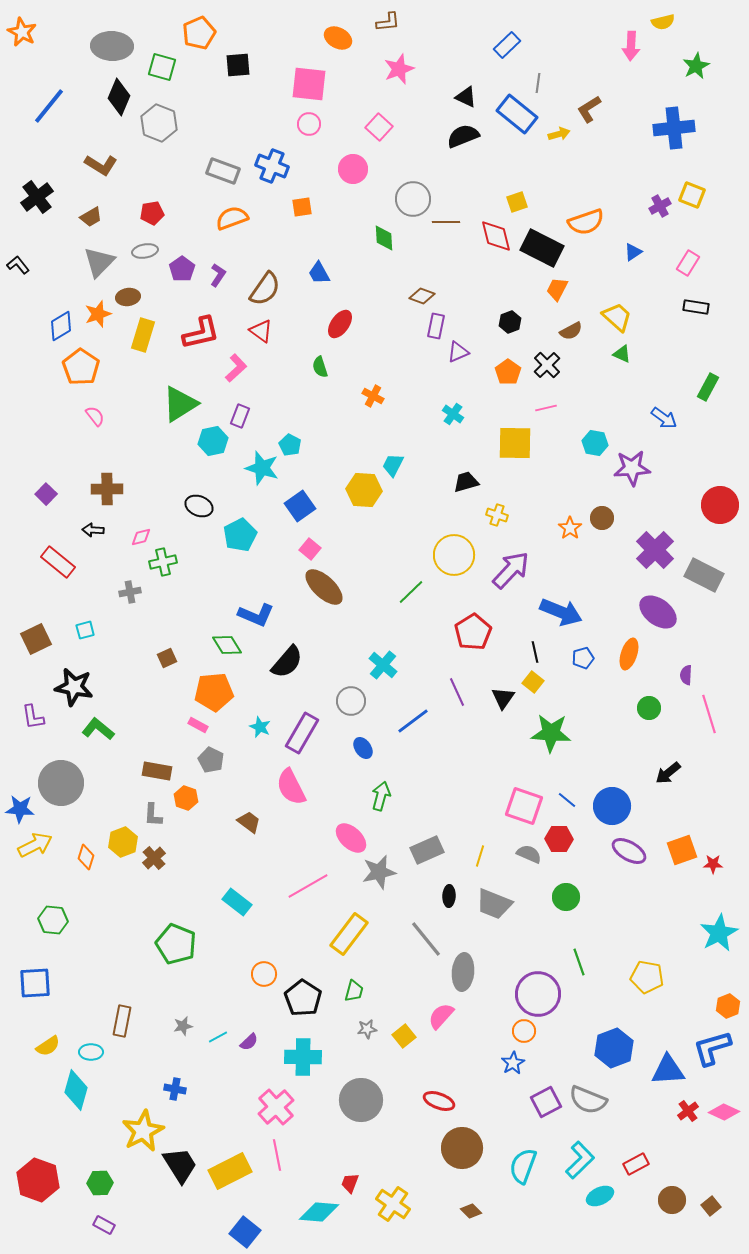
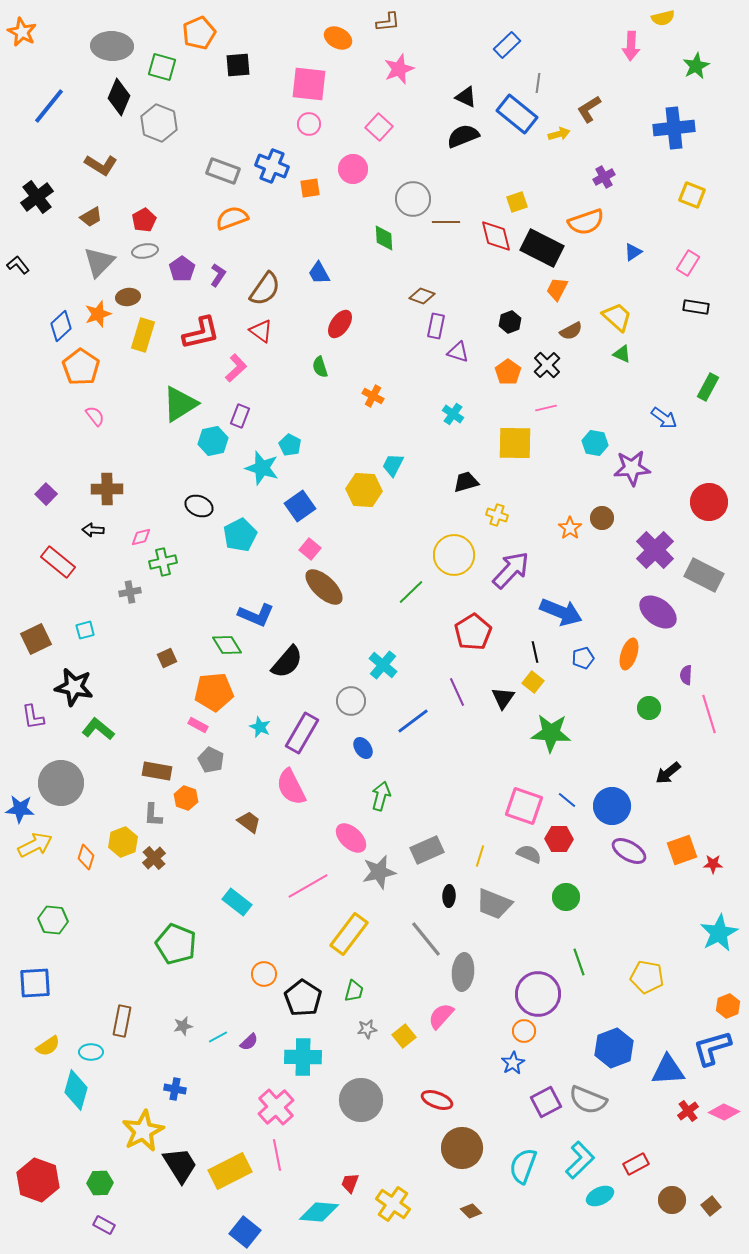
yellow semicircle at (663, 22): moved 4 px up
purple cross at (660, 206): moved 56 px left, 29 px up
orange square at (302, 207): moved 8 px right, 19 px up
red pentagon at (152, 213): moved 8 px left, 7 px down; rotated 20 degrees counterclockwise
blue diamond at (61, 326): rotated 12 degrees counterclockwise
purple triangle at (458, 352): rotated 40 degrees clockwise
red circle at (720, 505): moved 11 px left, 3 px up
red ellipse at (439, 1101): moved 2 px left, 1 px up
